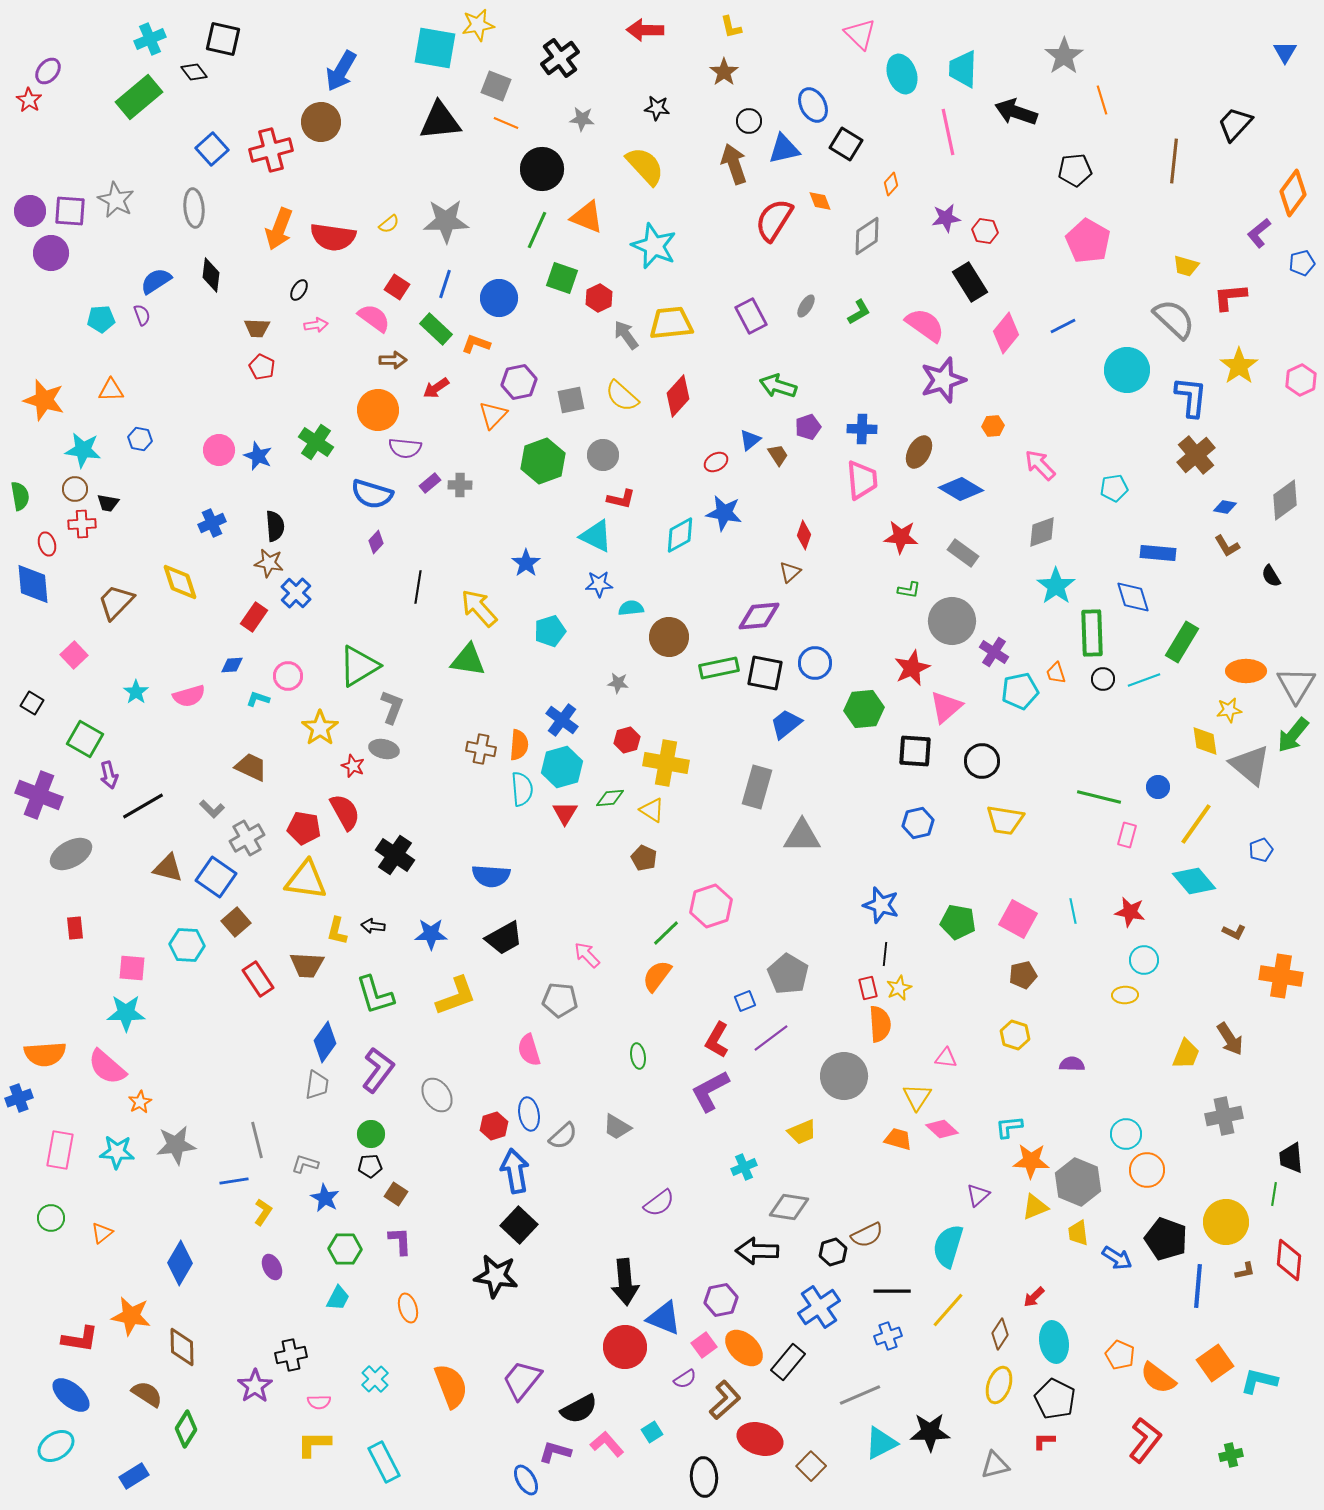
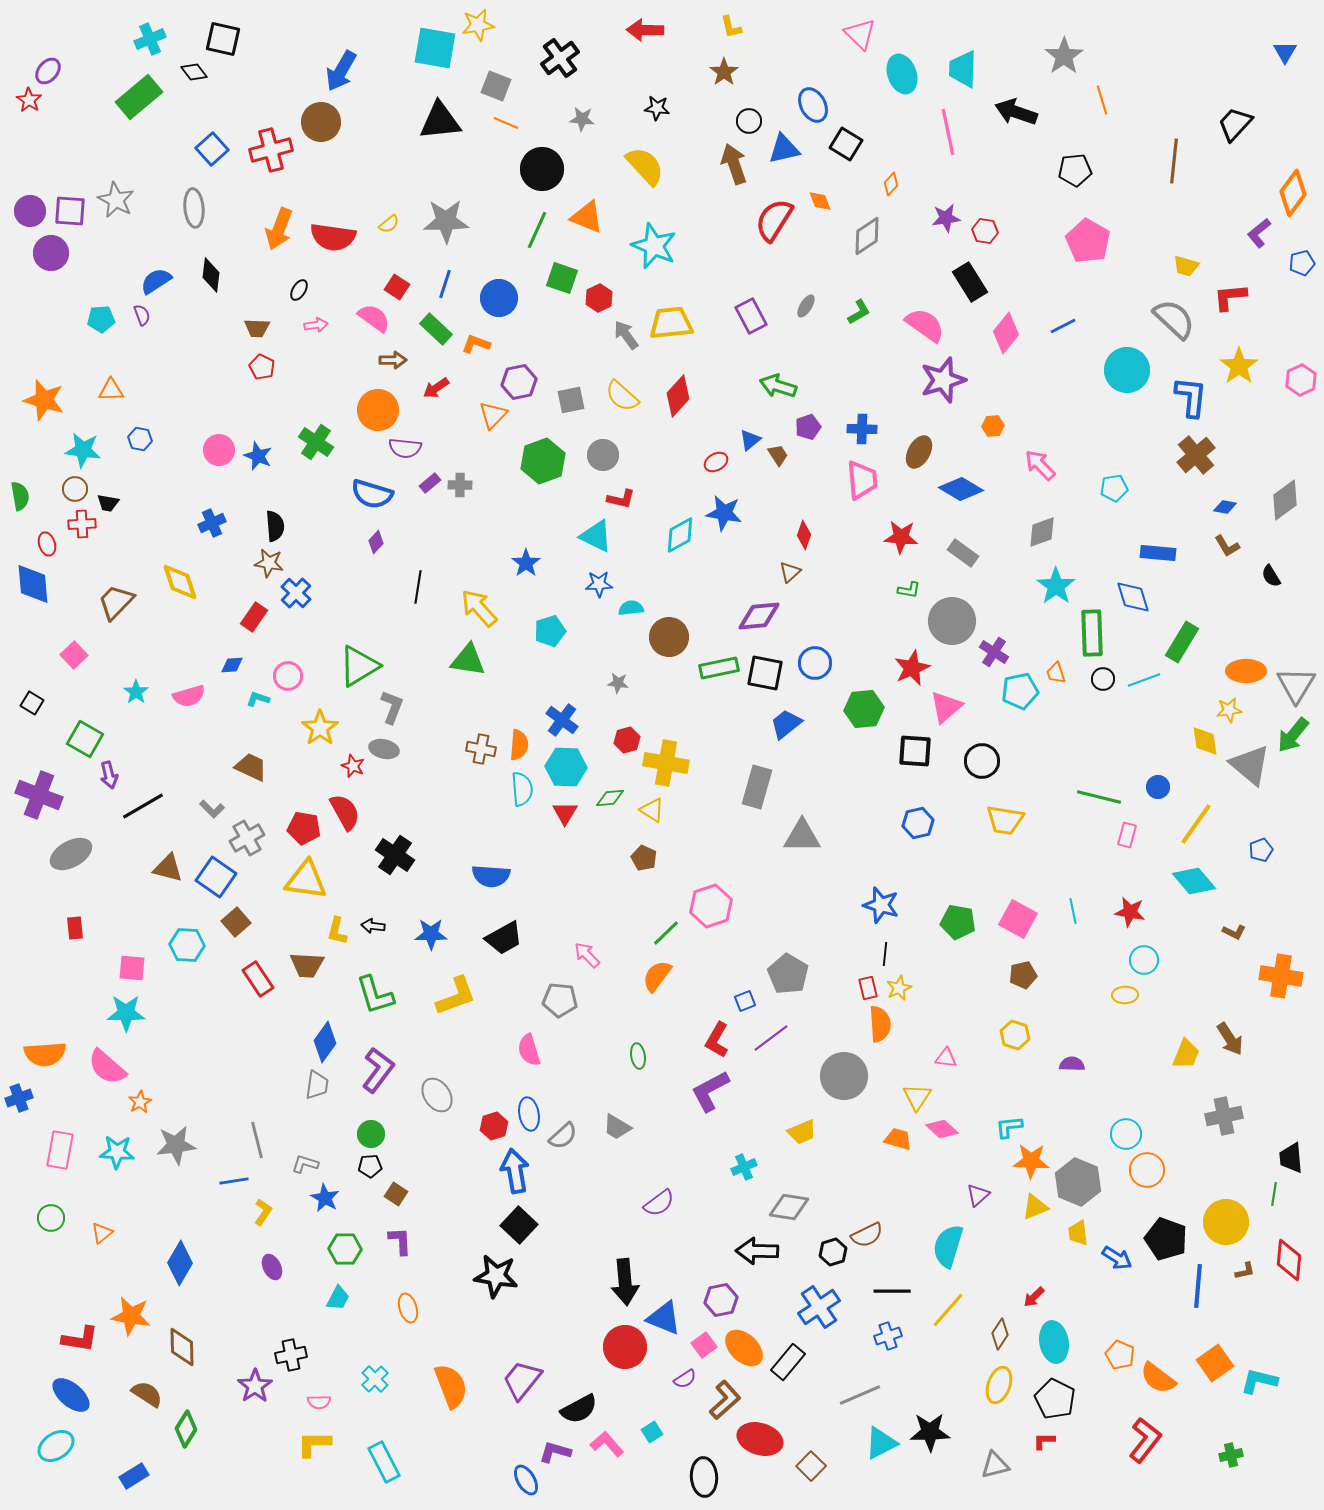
cyan hexagon at (562, 767): moved 4 px right; rotated 18 degrees clockwise
